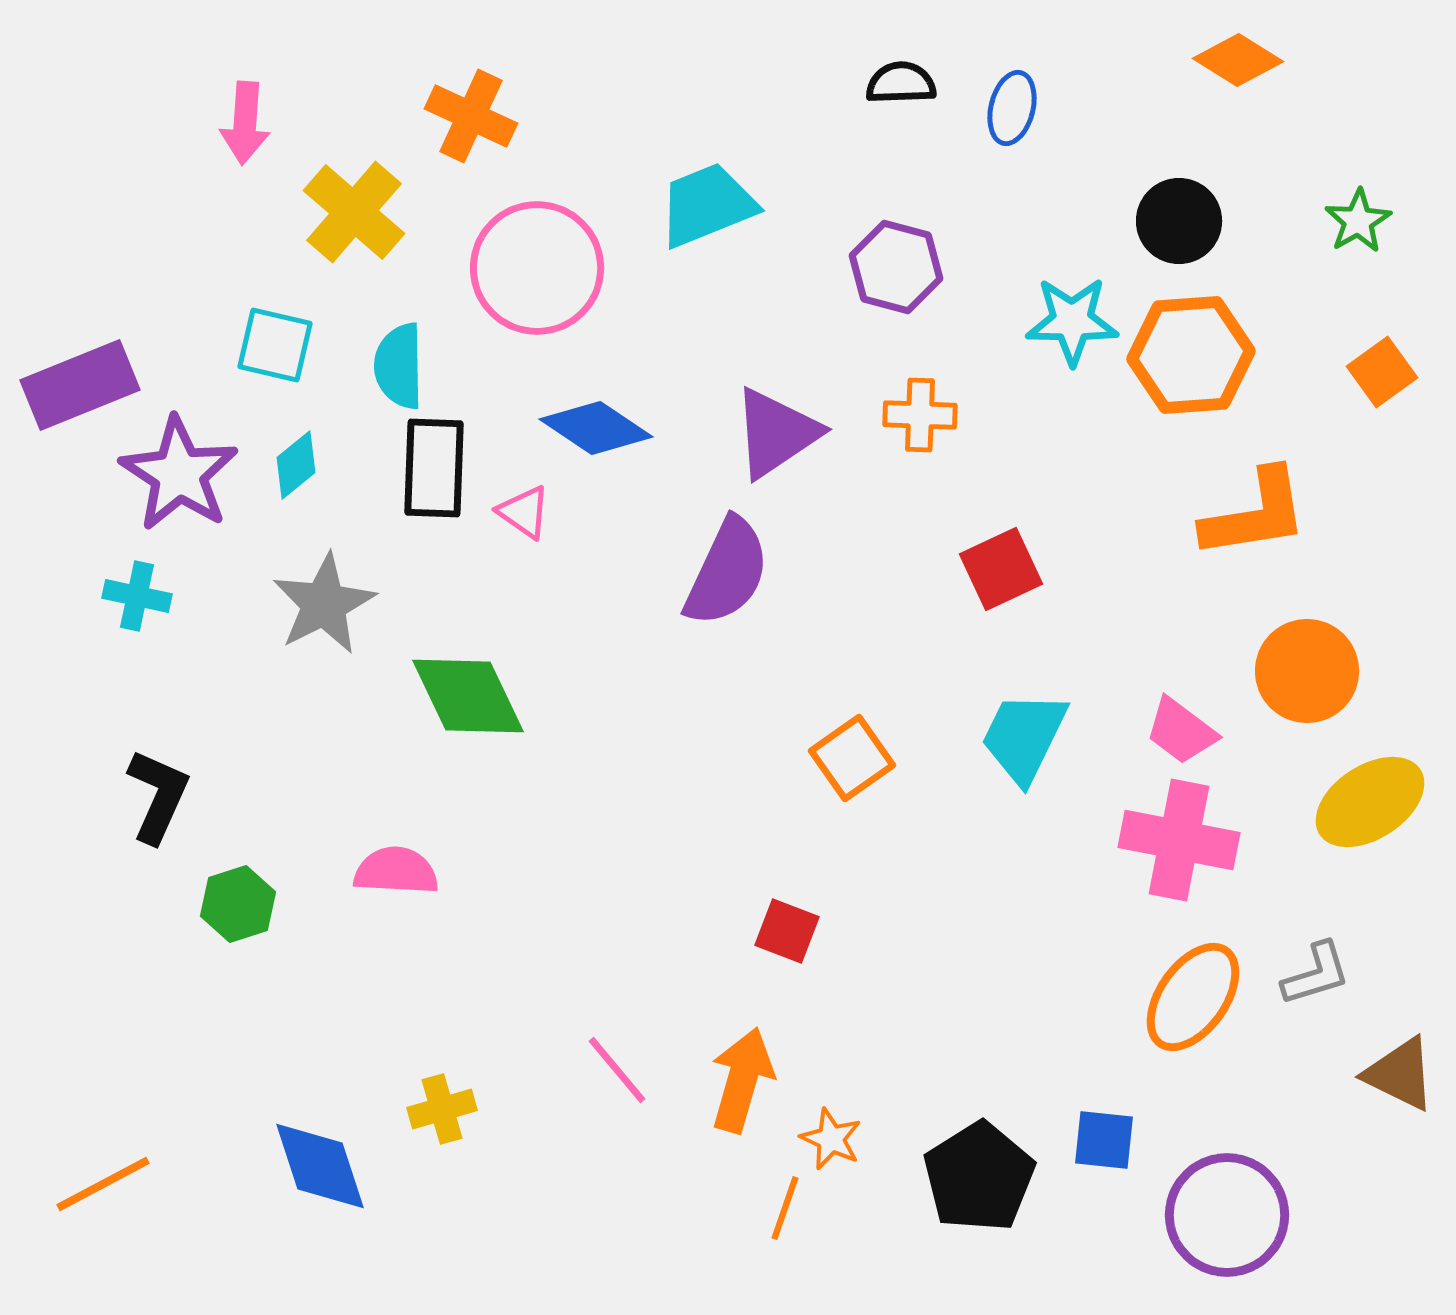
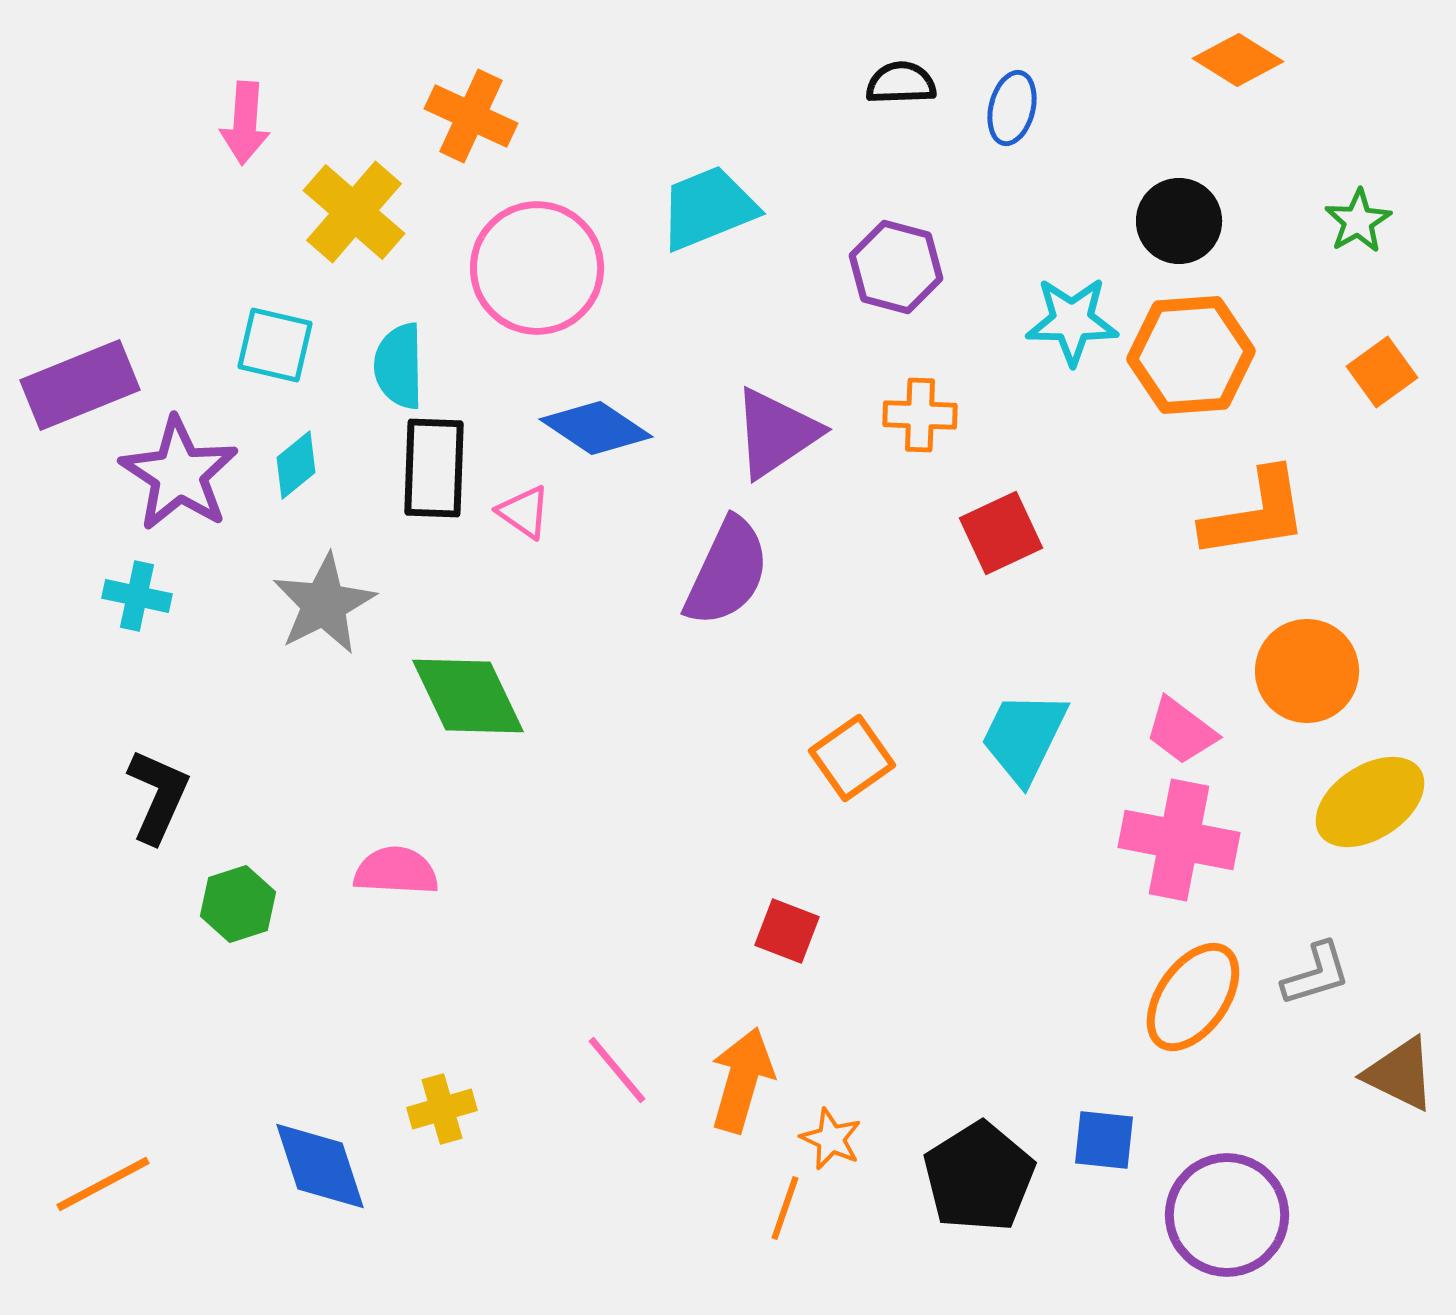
cyan trapezoid at (707, 205): moved 1 px right, 3 px down
red square at (1001, 569): moved 36 px up
